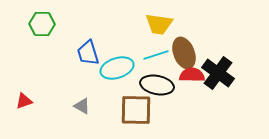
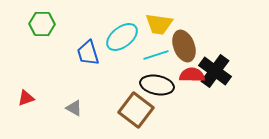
brown ellipse: moved 7 px up
cyan ellipse: moved 5 px right, 31 px up; rotated 20 degrees counterclockwise
black cross: moved 3 px left, 2 px up
red triangle: moved 2 px right, 3 px up
gray triangle: moved 8 px left, 2 px down
brown square: rotated 36 degrees clockwise
